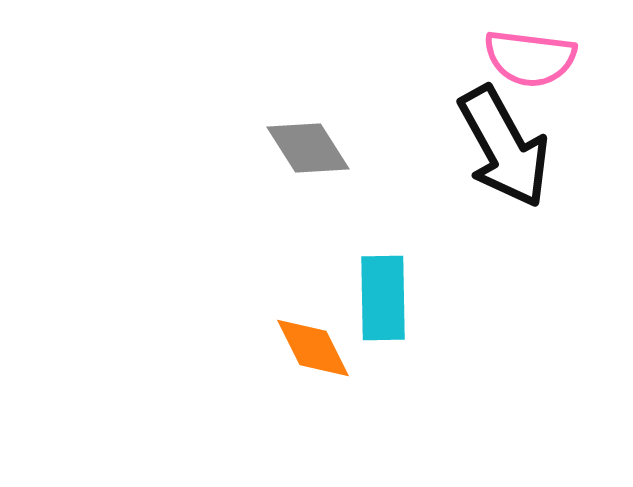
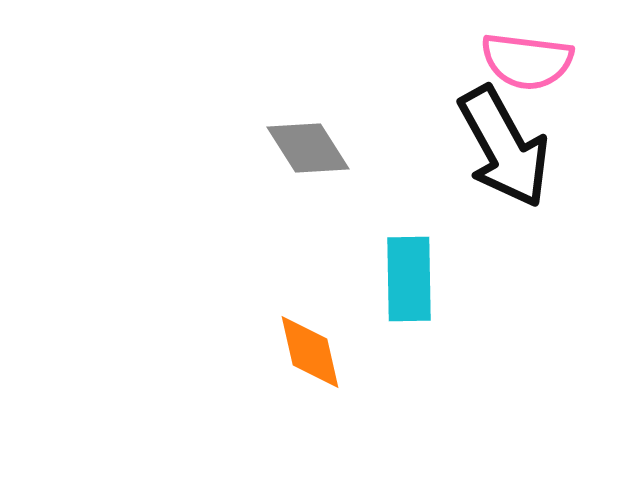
pink semicircle: moved 3 px left, 3 px down
cyan rectangle: moved 26 px right, 19 px up
orange diamond: moved 3 px left, 4 px down; rotated 14 degrees clockwise
